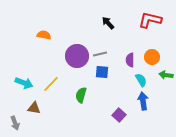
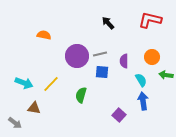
purple semicircle: moved 6 px left, 1 px down
gray arrow: rotated 32 degrees counterclockwise
